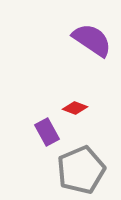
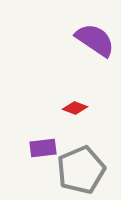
purple semicircle: moved 3 px right
purple rectangle: moved 4 px left, 16 px down; rotated 68 degrees counterclockwise
